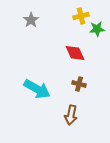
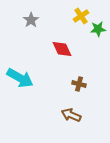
yellow cross: rotated 21 degrees counterclockwise
green star: moved 1 px right
red diamond: moved 13 px left, 4 px up
cyan arrow: moved 17 px left, 11 px up
brown arrow: rotated 102 degrees clockwise
